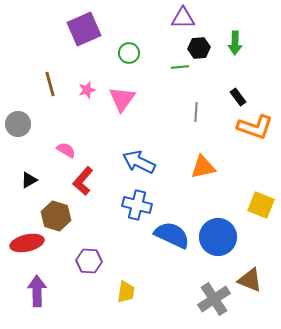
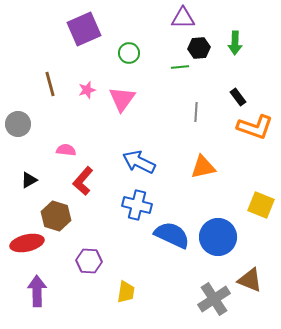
pink semicircle: rotated 24 degrees counterclockwise
